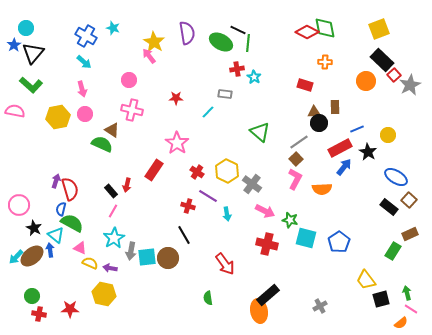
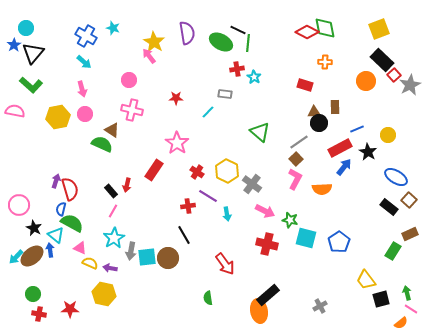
red cross at (188, 206): rotated 24 degrees counterclockwise
green circle at (32, 296): moved 1 px right, 2 px up
